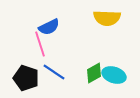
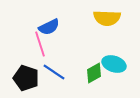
cyan ellipse: moved 11 px up
